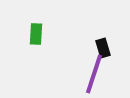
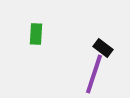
black rectangle: rotated 36 degrees counterclockwise
